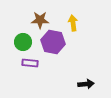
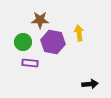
yellow arrow: moved 6 px right, 10 px down
black arrow: moved 4 px right
